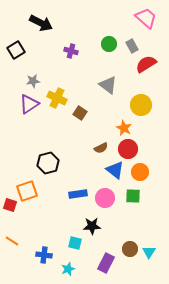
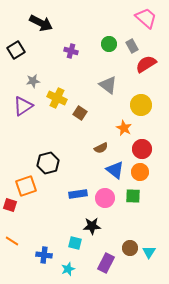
purple triangle: moved 6 px left, 2 px down
red circle: moved 14 px right
orange square: moved 1 px left, 5 px up
brown circle: moved 1 px up
